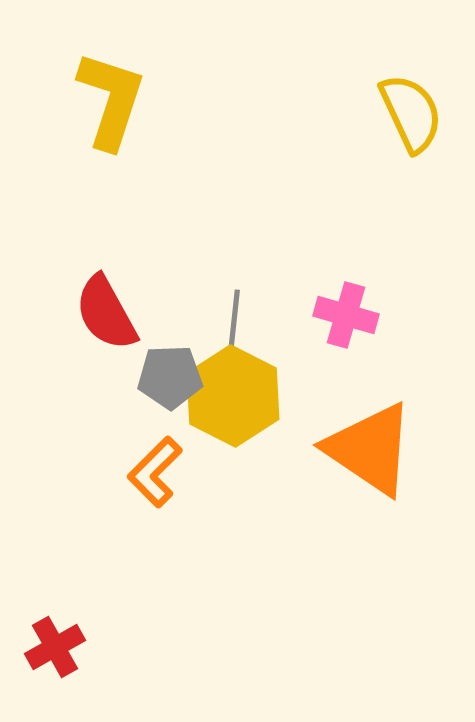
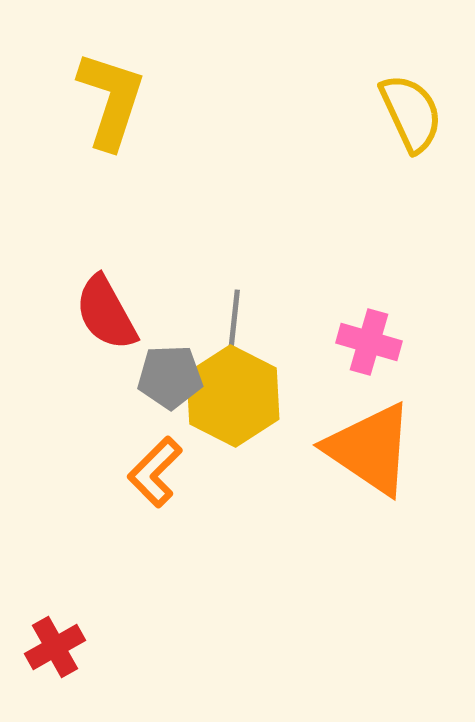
pink cross: moved 23 px right, 27 px down
